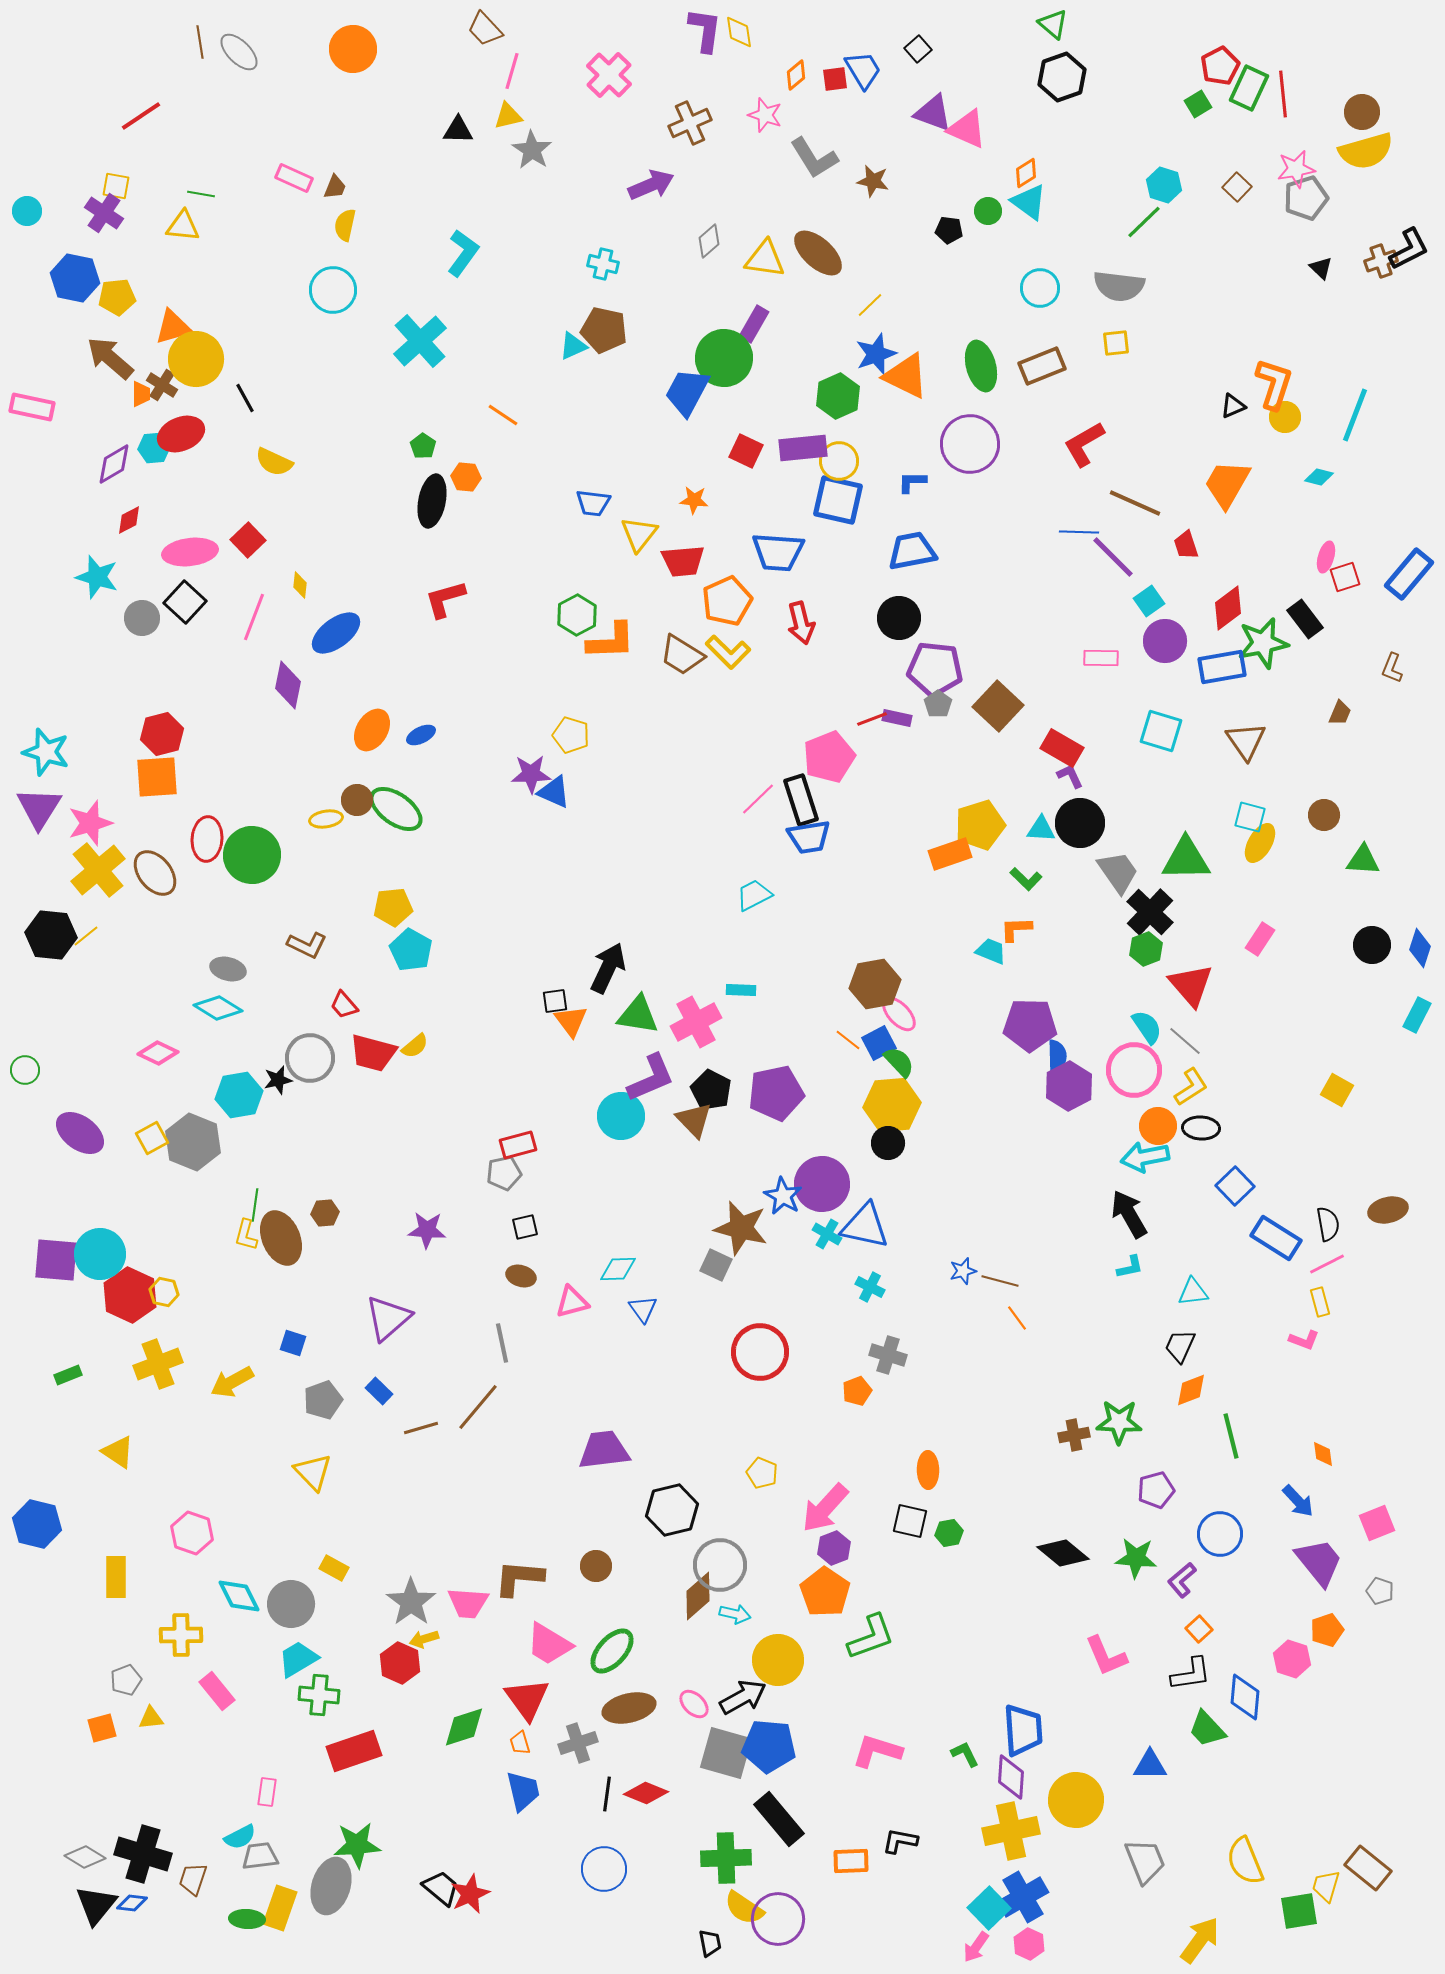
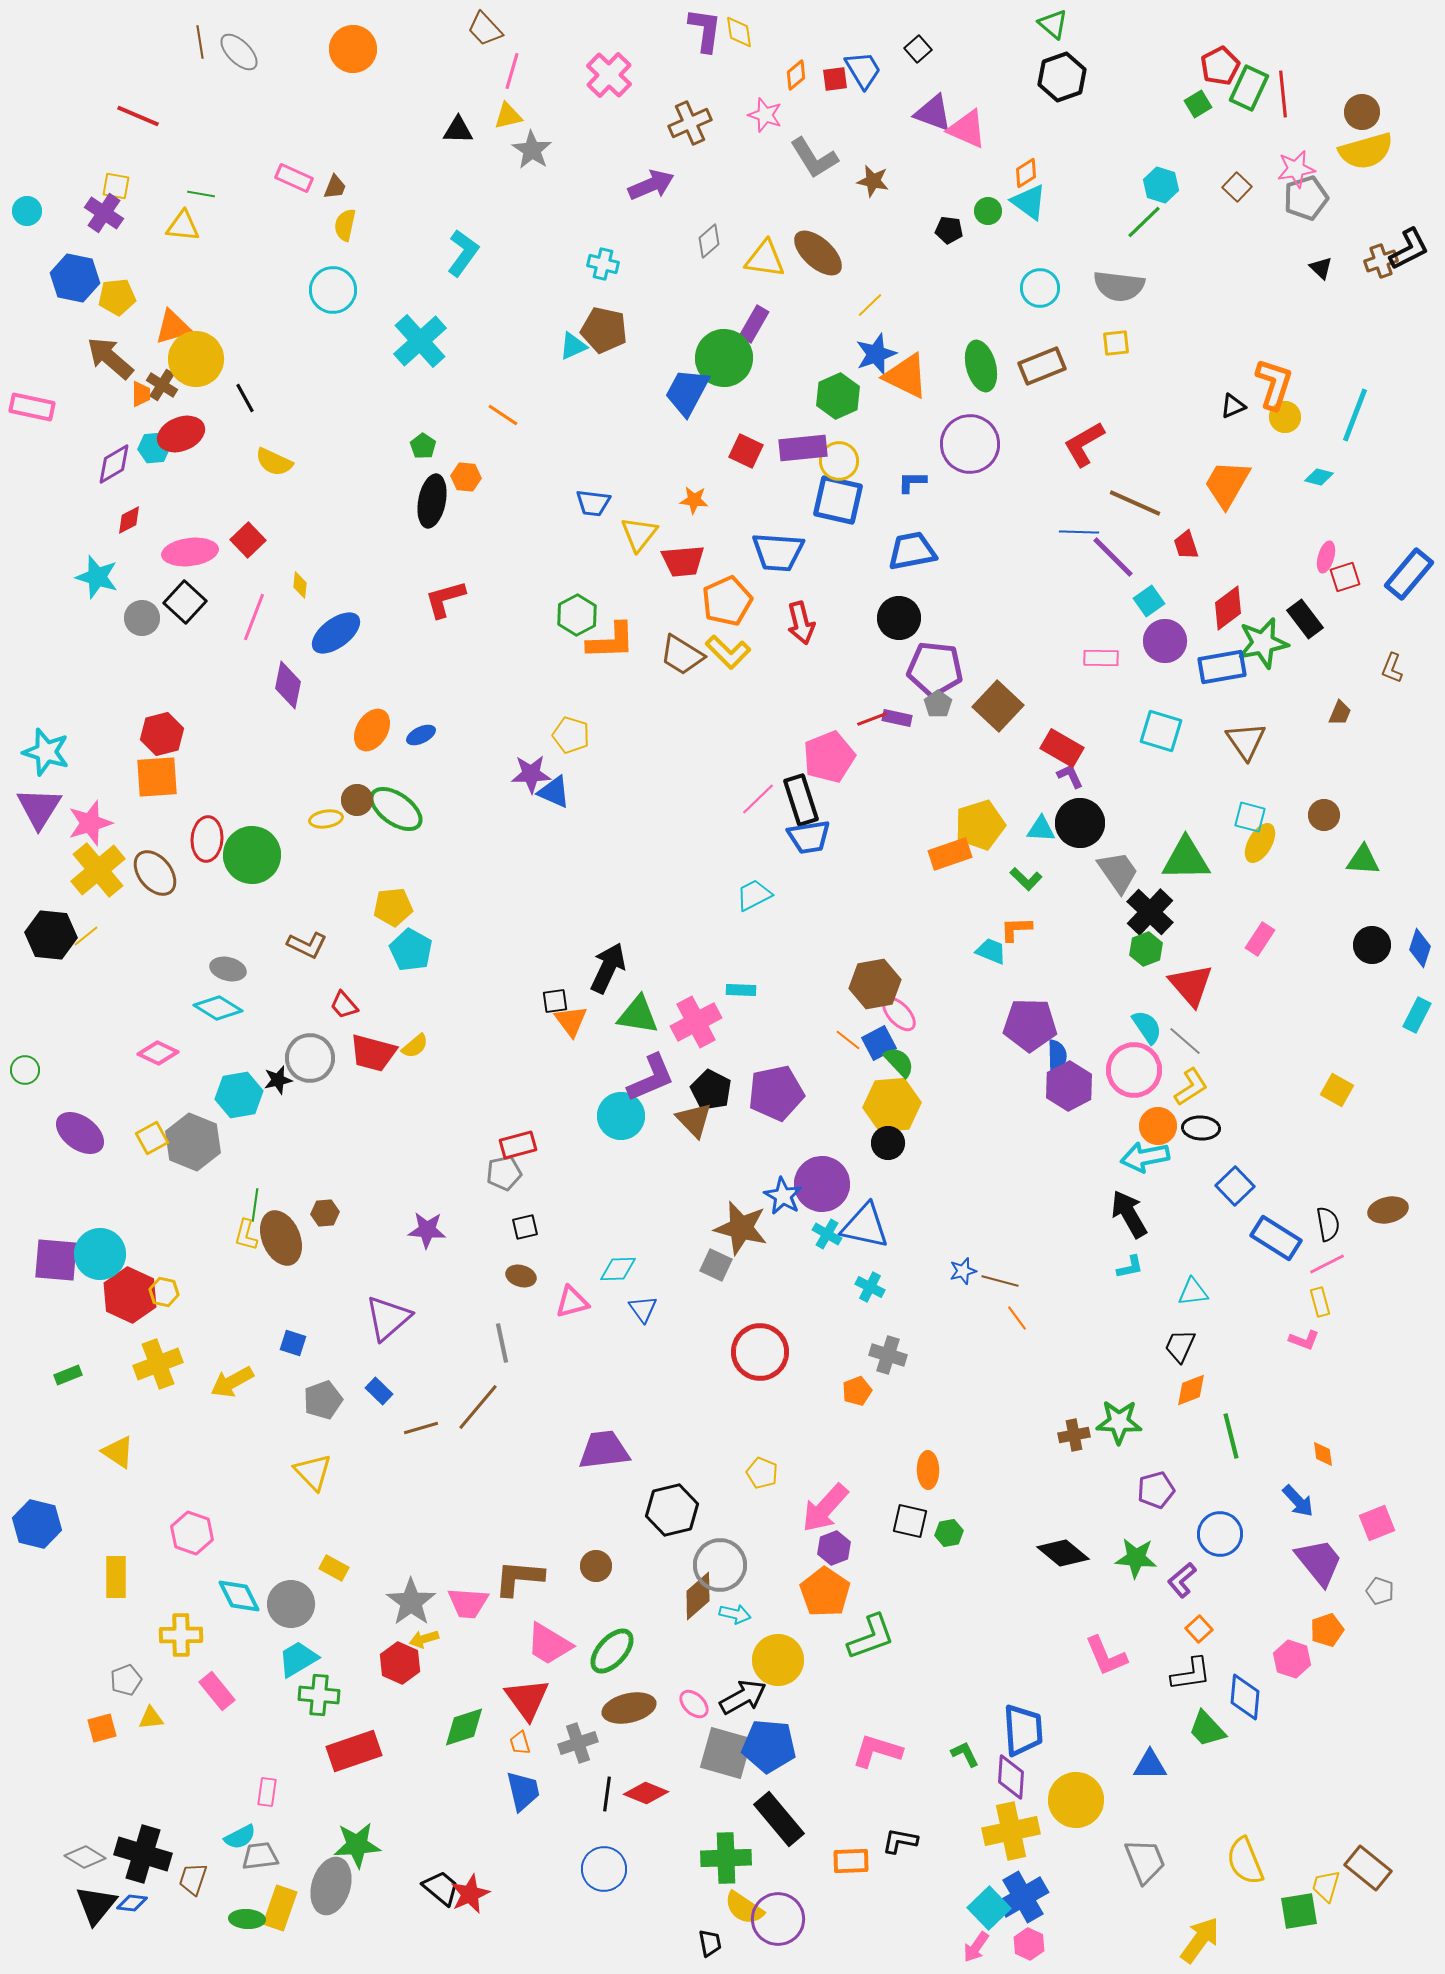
red line at (141, 116): moved 3 px left; rotated 57 degrees clockwise
cyan hexagon at (1164, 185): moved 3 px left
